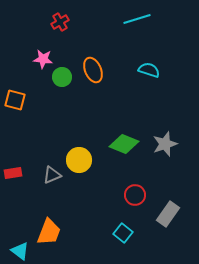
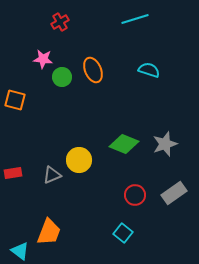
cyan line: moved 2 px left
gray rectangle: moved 6 px right, 21 px up; rotated 20 degrees clockwise
